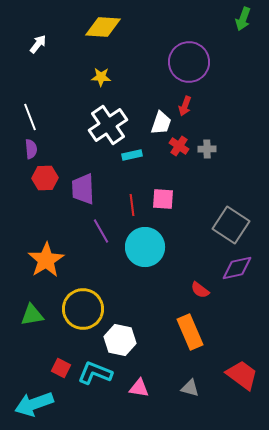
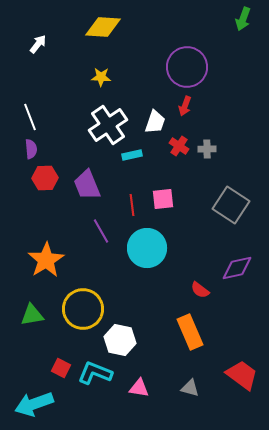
purple circle: moved 2 px left, 5 px down
white trapezoid: moved 6 px left, 1 px up
purple trapezoid: moved 4 px right, 4 px up; rotated 20 degrees counterclockwise
pink square: rotated 10 degrees counterclockwise
gray square: moved 20 px up
cyan circle: moved 2 px right, 1 px down
